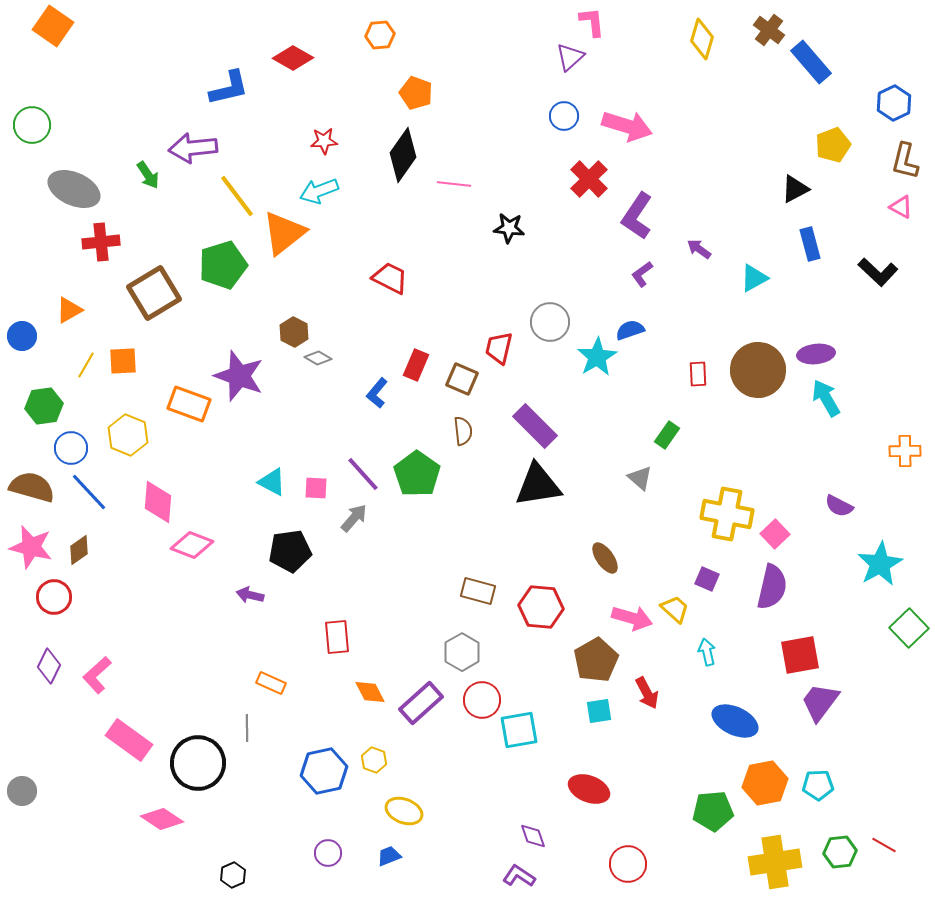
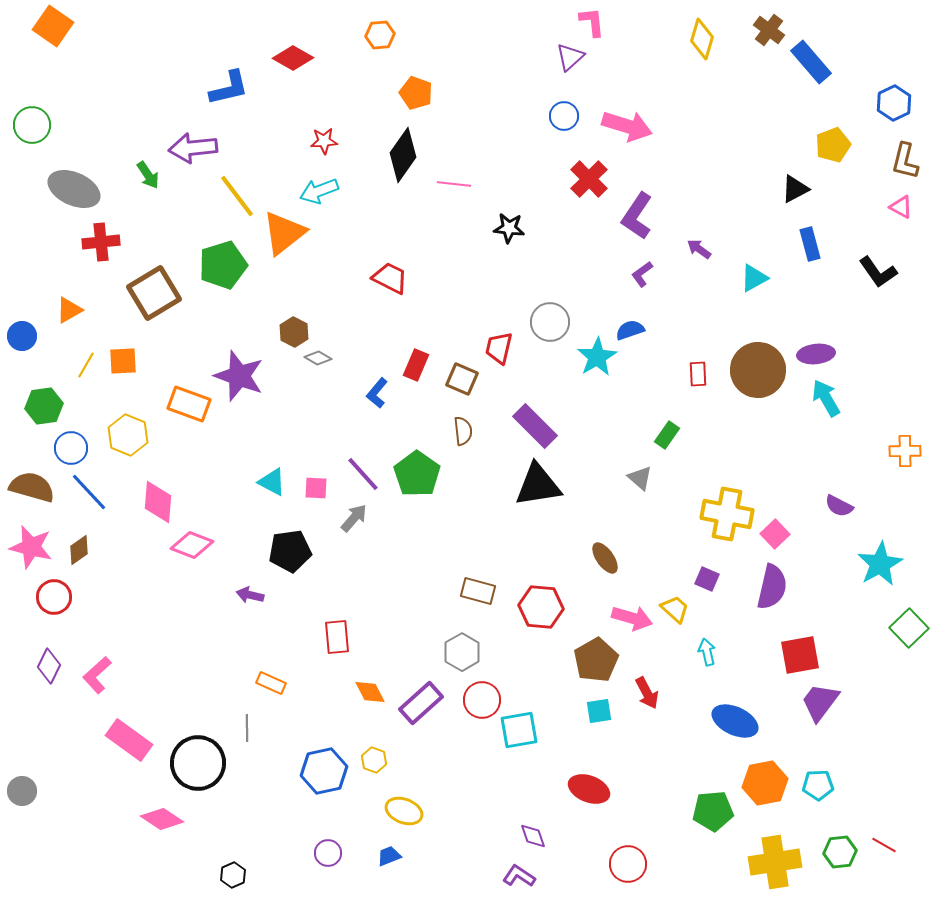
black L-shape at (878, 272): rotated 12 degrees clockwise
